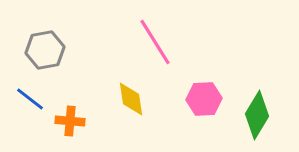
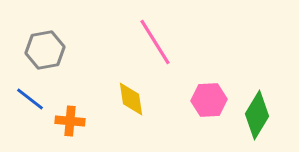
pink hexagon: moved 5 px right, 1 px down
